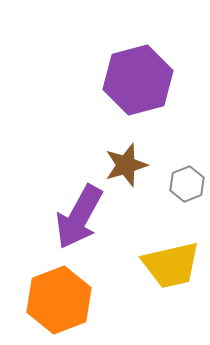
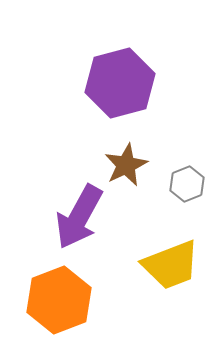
purple hexagon: moved 18 px left, 3 px down
brown star: rotated 9 degrees counterclockwise
yellow trapezoid: rotated 8 degrees counterclockwise
